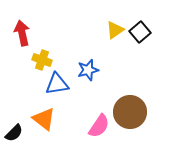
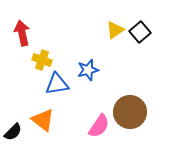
orange triangle: moved 1 px left, 1 px down
black semicircle: moved 1 px left, 1 px up
